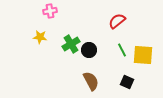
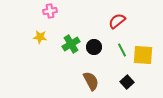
black circle: moved 5 px right, 3 px up
black square: rotated 24 degrees clockwise
